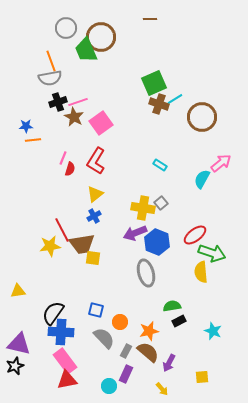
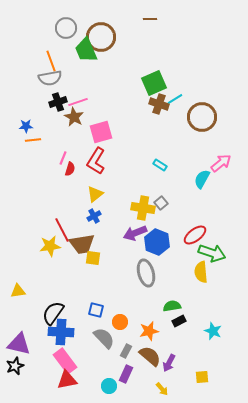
pink square at (101, 123): moved 9 px down; rotated 20 degrees clockwise
brown semicircle at (148, 352): moved 2 px right, 4 px down
